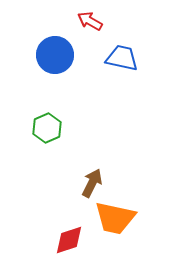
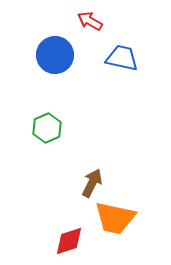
red diamond: moved 1 px down
